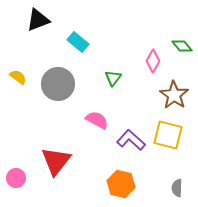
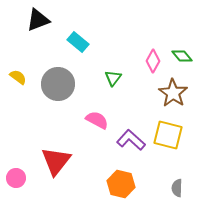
green diamond: moved 10 px down
brown star: moved 1 px left, 2 px up
